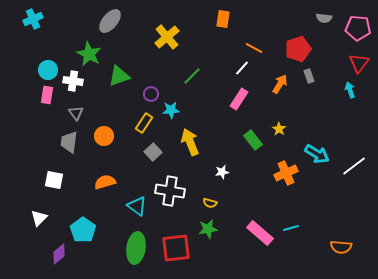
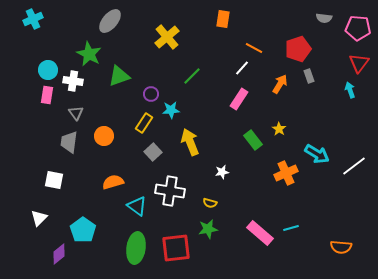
orange semicircle at (105, 182): moved 8 px right
